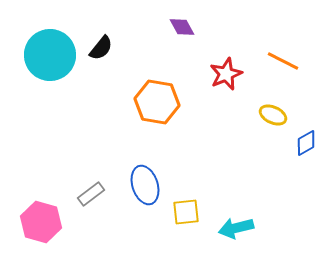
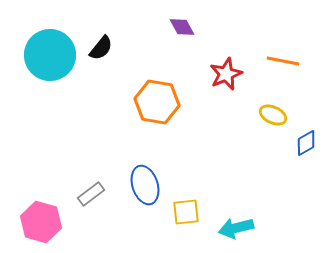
orange line: rotated 16 degrees counterclockwise
